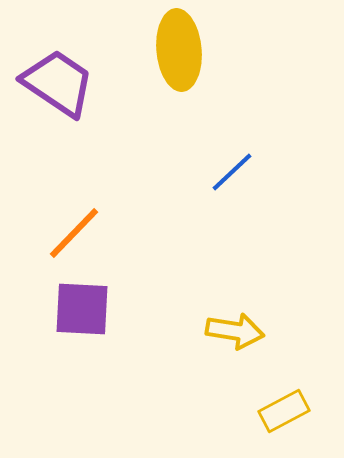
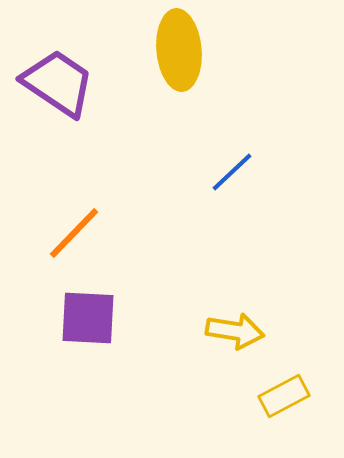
purple square: moved 6 px right, 9 px down
yellow rectangle: moved 15 px up
